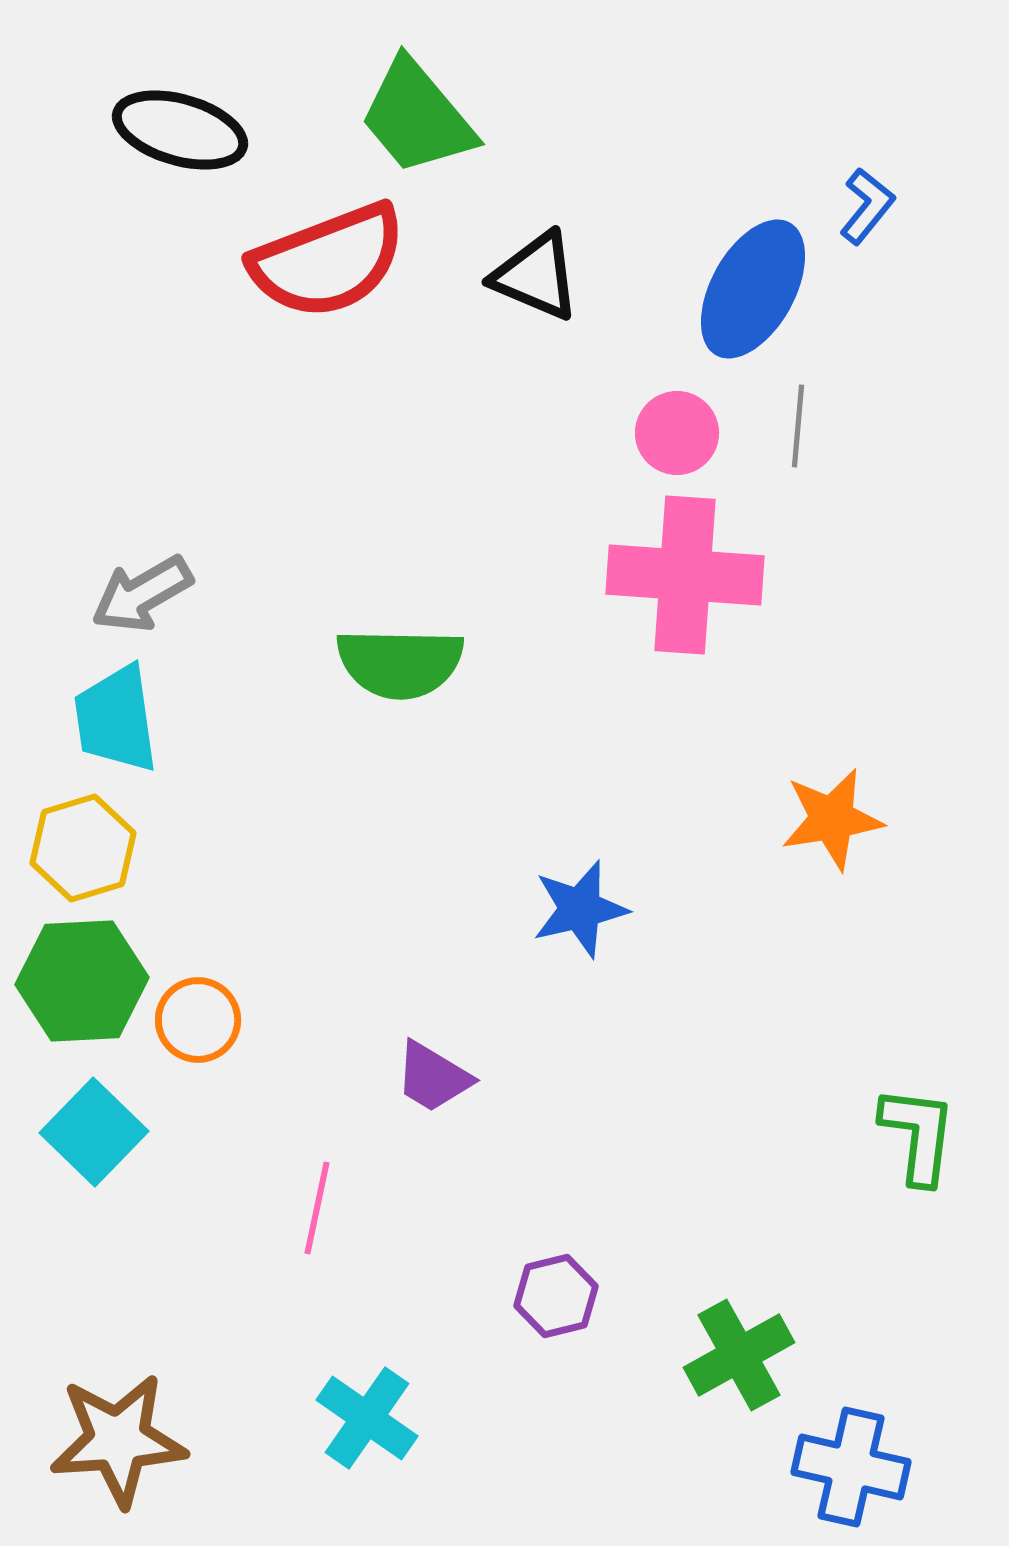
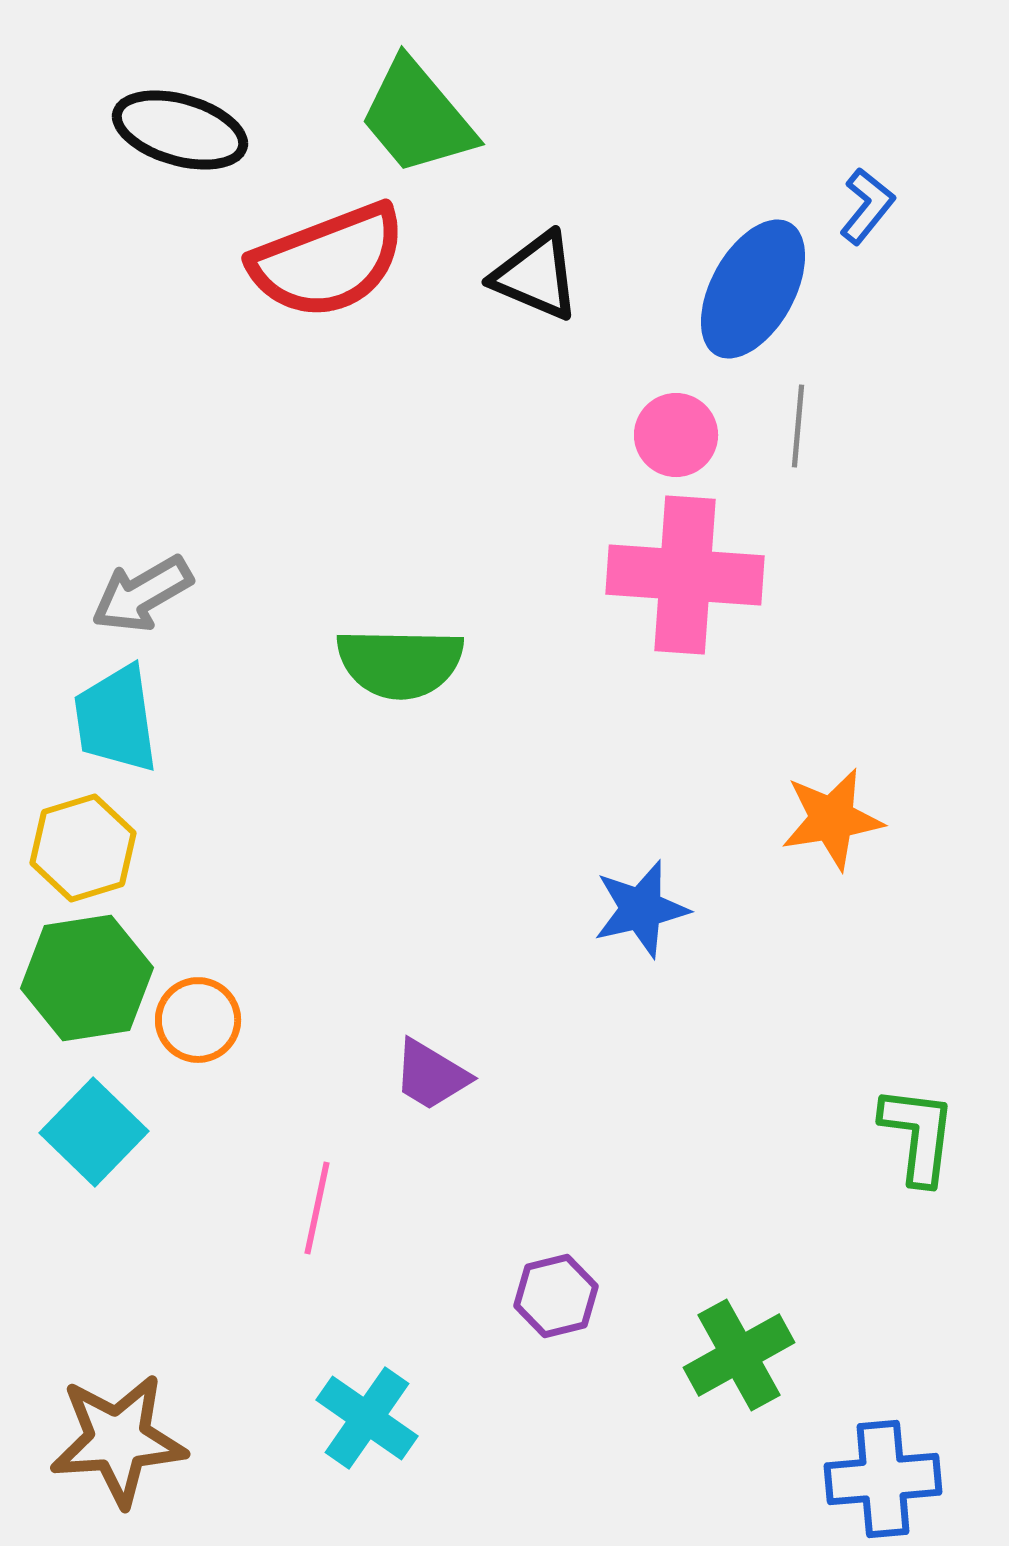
pink circle: moved 1 px left, 2 px down
blue star: moved 61 px right
green hexagon: moved 5 px right, 3 px up; rotated 6 degrees counterclockwise
purple trapezoid: moved 2 px left, 2 px up
blue cross: moved 32 px right, 12 px down; rotated 18 degrees counterclockwise
